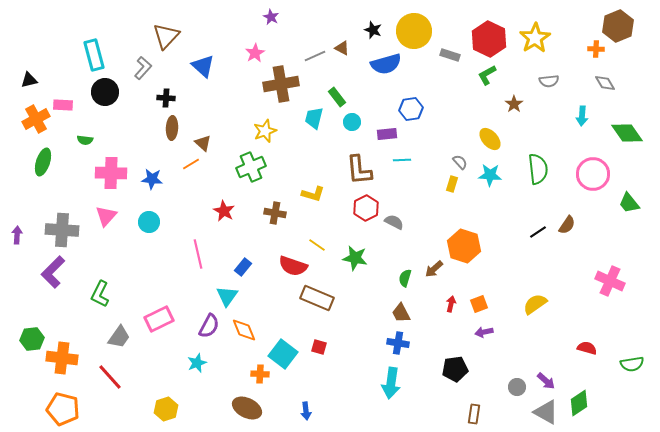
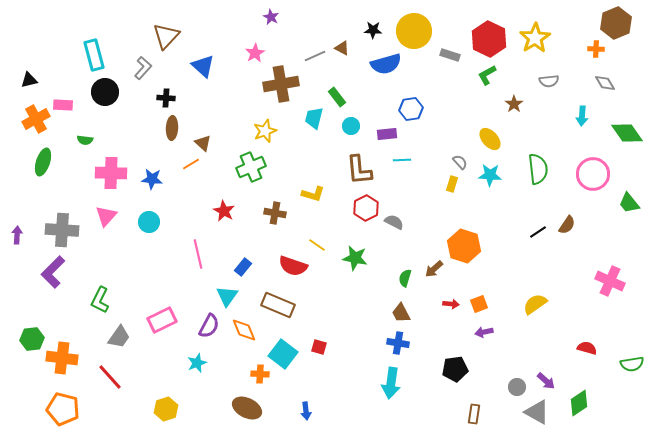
brown hexagon at (618, 26): moved 2 px left, 3 px up
black star at (373, 30): rotated 18 degrees counterclockwise
cyan circle at (352, 122): moved 1 px left, 4 px down
green L-shape at (100, 294): moved 6 px down
brown rectangle at (317, 298): moved 39 px left, 7 px down
red arrow at (451, 304): rotated 84 degrees clockwise
pink rectangle at (159, 319): moved 3 px right, 1 px down
gray triangle at (546, 412): moved 9 px left
